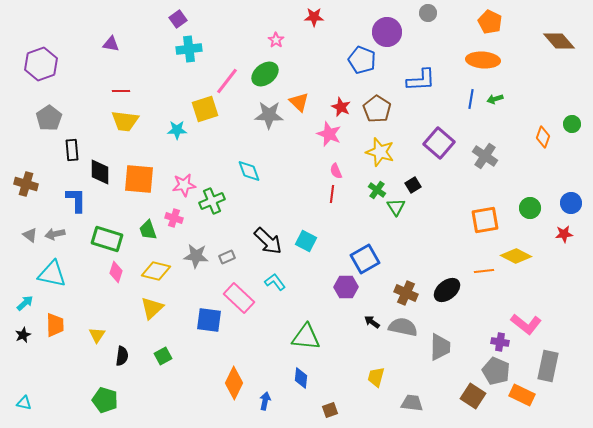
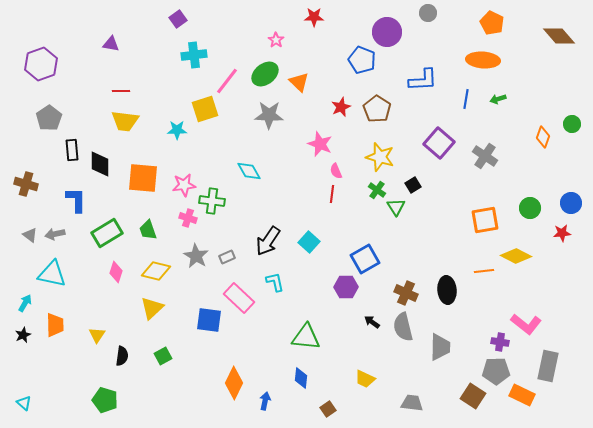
orange pentagon at (490, 22): moved 2 px right, 1 px down
brown diamond at (559, 41): moved 5 px up
cyan cross at (189, 49): moved 5 px right, 6 px down
blue L-shape at (421, 80): moved 2 px right
blue line at (471, 99): moved 5 px left
green arrow at (495, 99): moved 3 px right
orange triangle at (299, 102): moved 20 px up
red star at (341, 107): rotated 24 degrees clockwise
pink star at (329, 134): moved 9 px left, 10 px down
yellow star at (380, 152): moved 5 px down
cyan diamond at (249, 171): rotated 10 degrees counterclockwise
black diamond at (100, 172): moved 8 px up
orange square at (139, 179): moved 4 px right, 1 px up
green cross at (212, 201): rotated 30 degrees clockwise
pink cross at (174, 218): moved 14 px right
red star at (564, 234): moved 2 px left, 1 px up
green rectangle at (107, 239): moved 6 px up; rotated 48 degrees counterclockwise
black arrow at (268, 241): rotated 80 degrees clockwise
cyan square at (306, 241): moved 3 px right, 1 px down; rotated 15 degrees clockwise
gray star at (196, 256): rotated 25 degrees clockwise
cyan L-shape at (275, 282): rotated 25 degrees clockwise
black ellipse at (447, 290): rotated 56 degrees counterclockwise
cyan arrow at (25, 303): rotated 18 degrees counterclockwise
gray semicircle at (403, 327): rotated 116 degrees counterclockwise
gray pentagon at (496, 371): rotated 24 degrees counterclockwise
yellow trapezoid at (376, 377): moved 11 px left, 2 px down; rotated 80 degrees counterclockwise
cyan triangle at (24, 403): rotated 28 degrees clockwise
brown square at (330, 410): moved 2 px left, 1 px up; rotated 14 degrees counterclockwise
